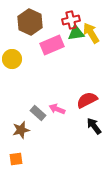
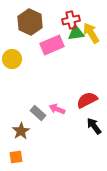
brown star: moved 1 px down; rotated 18 degrees counterclockwise
orange square: moved 2 px up
